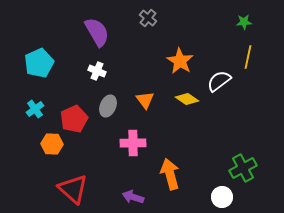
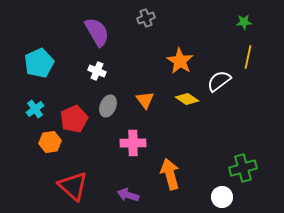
gray cross: moved 2 px left; rotated 30 degrees clockwise
orange hexagon: moved 2 px left, 2 px up; rotated 10 degrees counterclockwise
green cross: rotated 12 degrees clockwise
red triangle: moved 3 px up
purple arrow: moved 5 px left, 2 px up
